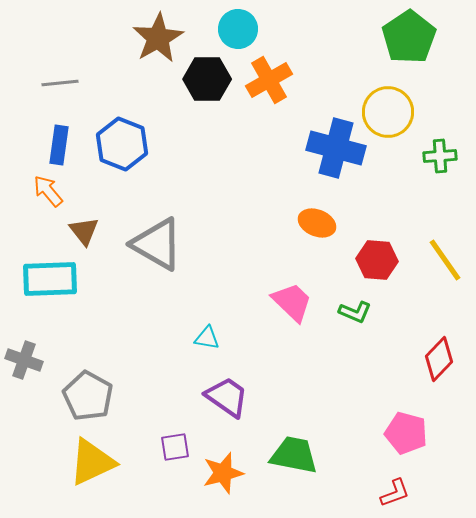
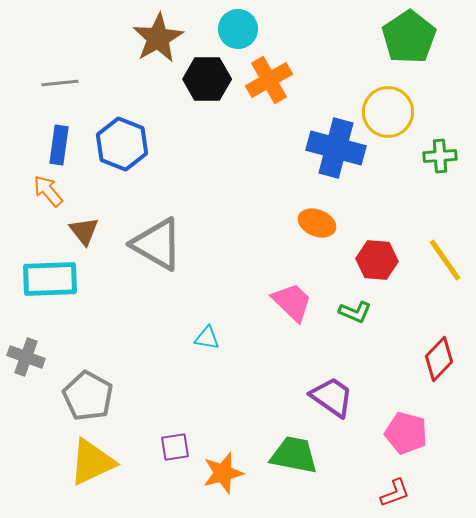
gray cross: moved 2 px right, 3 px up
purple trapezoid: moved 105 px right
